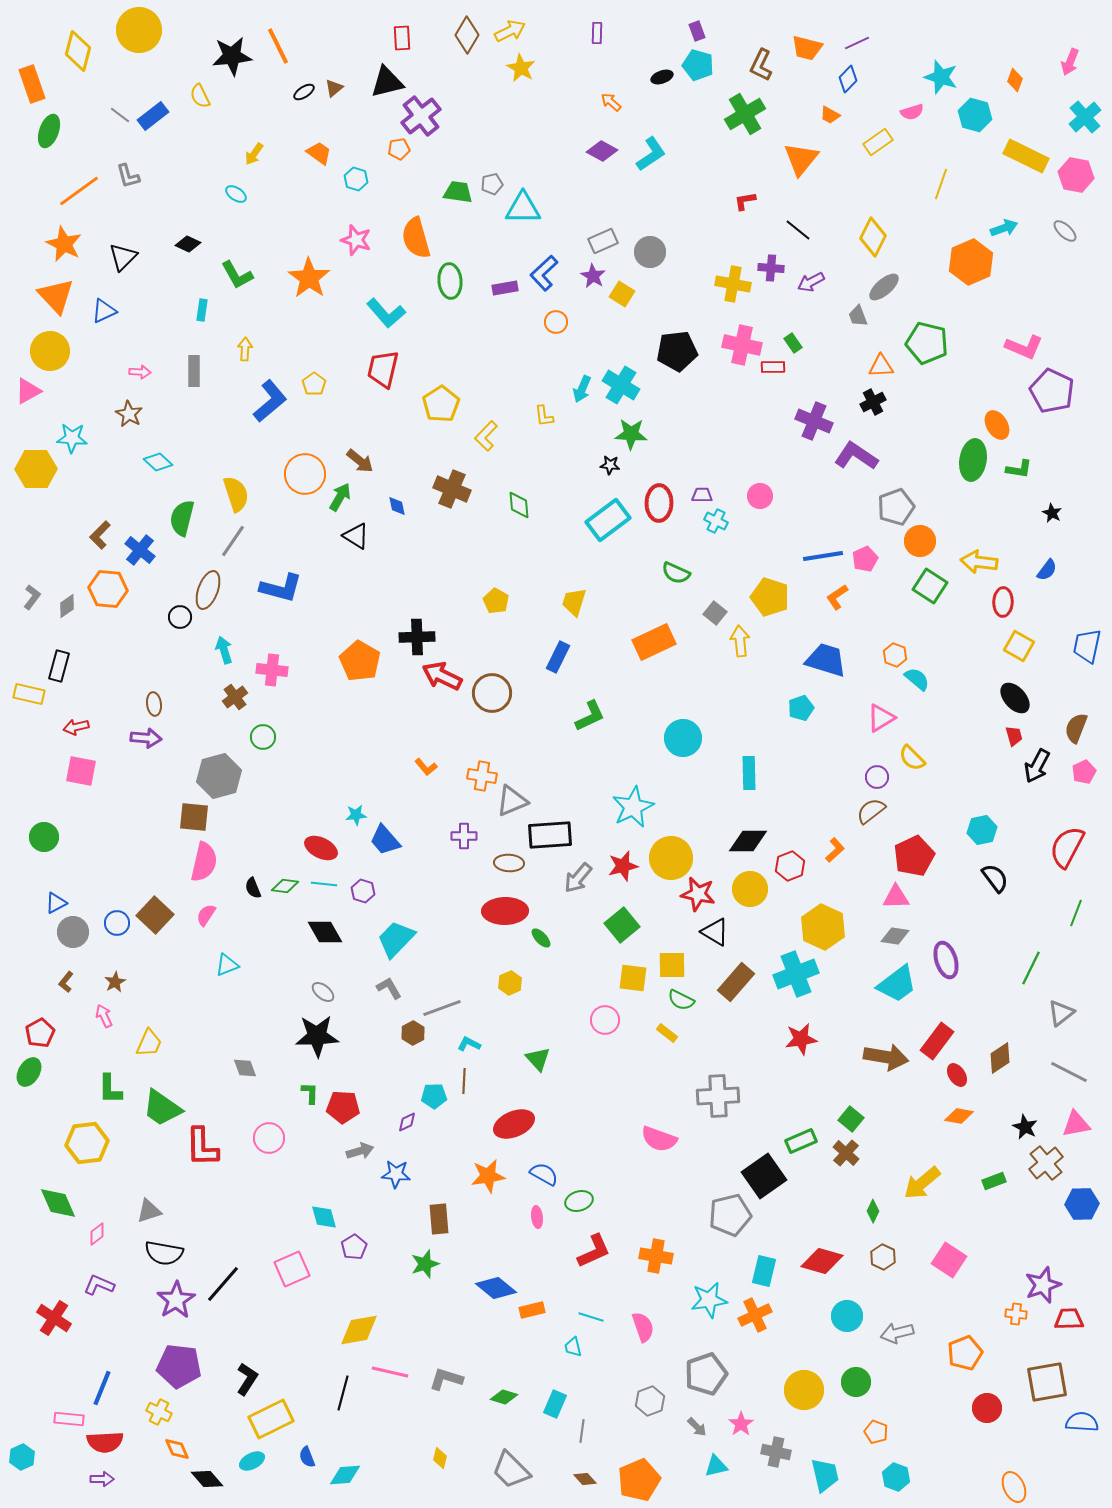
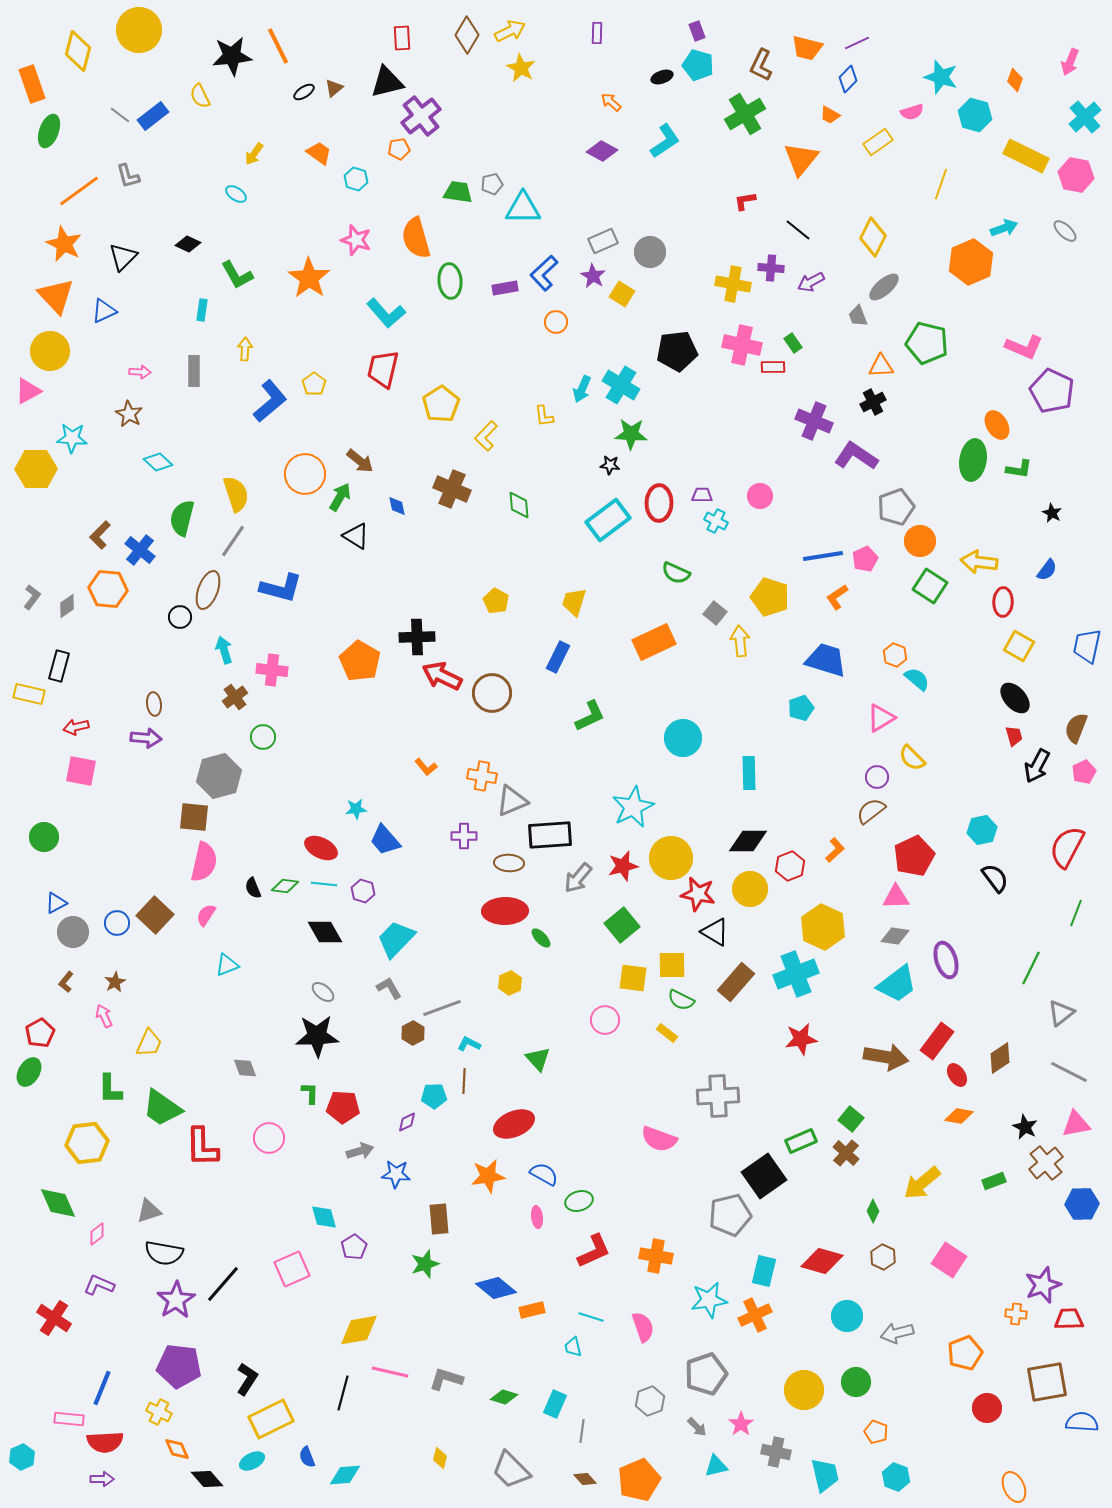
cyan L-shape at (651, 154): moved 14 px right, 13 px up
cyan star at (356, 815): moved 6 px up
